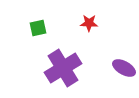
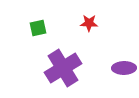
purple ellipse: rotated 30 degrees counterclockwise
